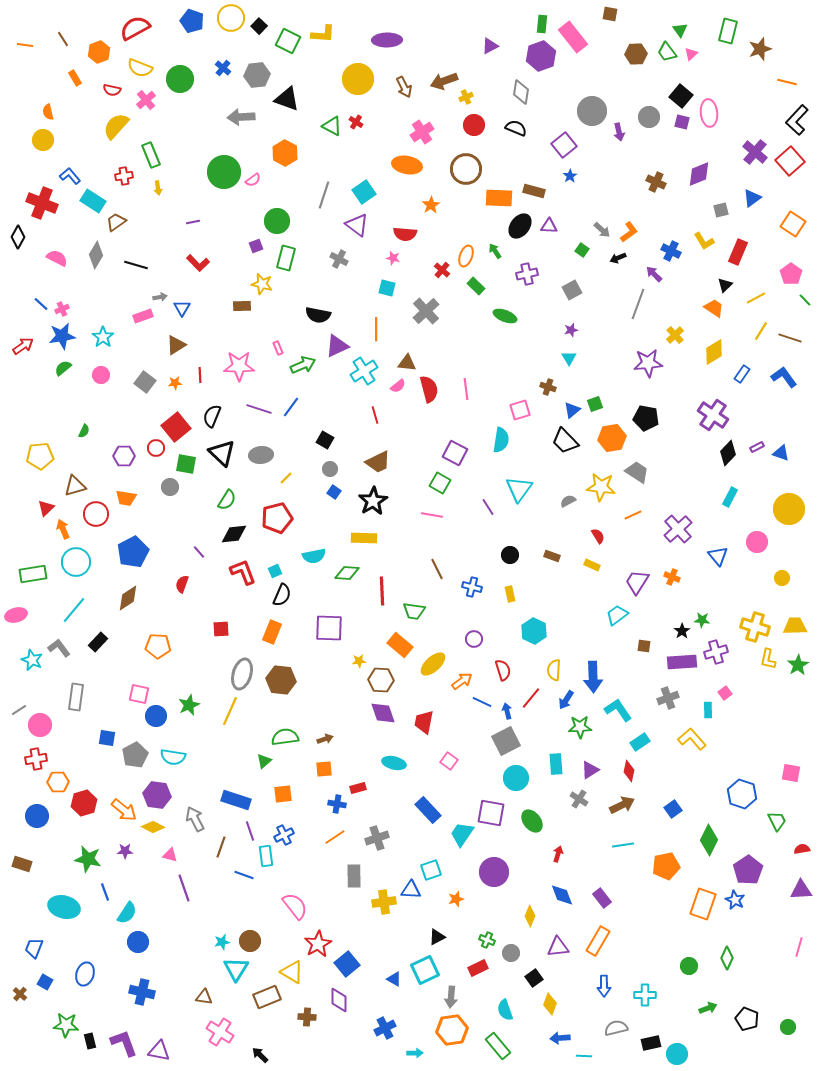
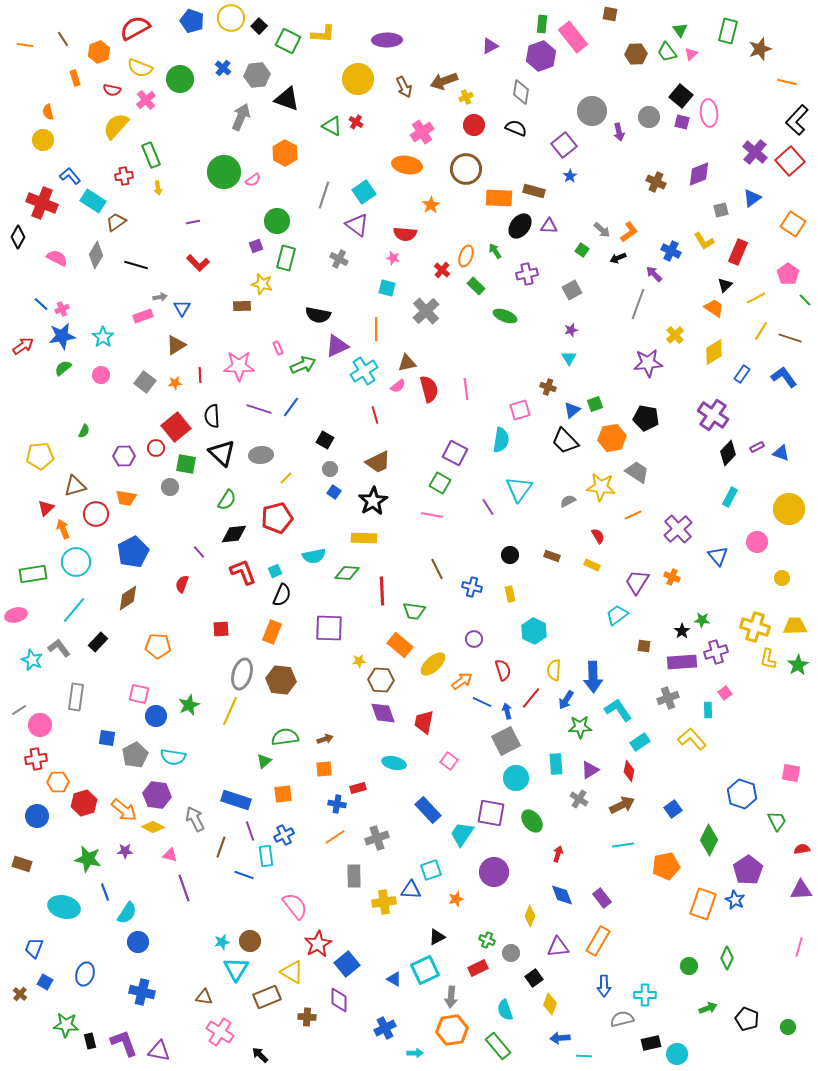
orange rectangle at (75, 78): rotated 14 degrees clockwise
gray arrow at (241, 117): rotated 116 degrees clockwise
pink pentagon at (791, 274): moved 3 px left
brown triangle at (407, 363): rotated 18 degrees counterclockwise
black semicircle at (212, 416): rotated 25 degrees counterclockwise
gray semicircle at (616, 1028): moved 6 px right, 9 px up
